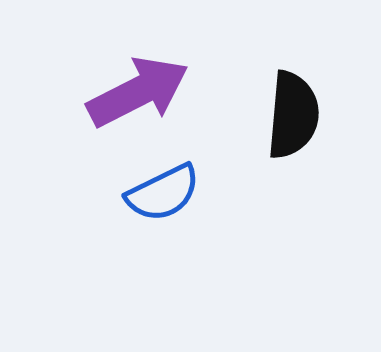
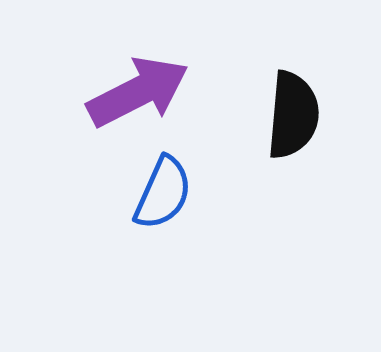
blue semicircle: rotated 40 degrees counterclockwise
